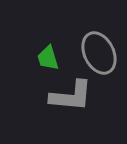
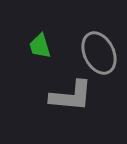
green trapezoid: moved 8 px left, 12 px up
